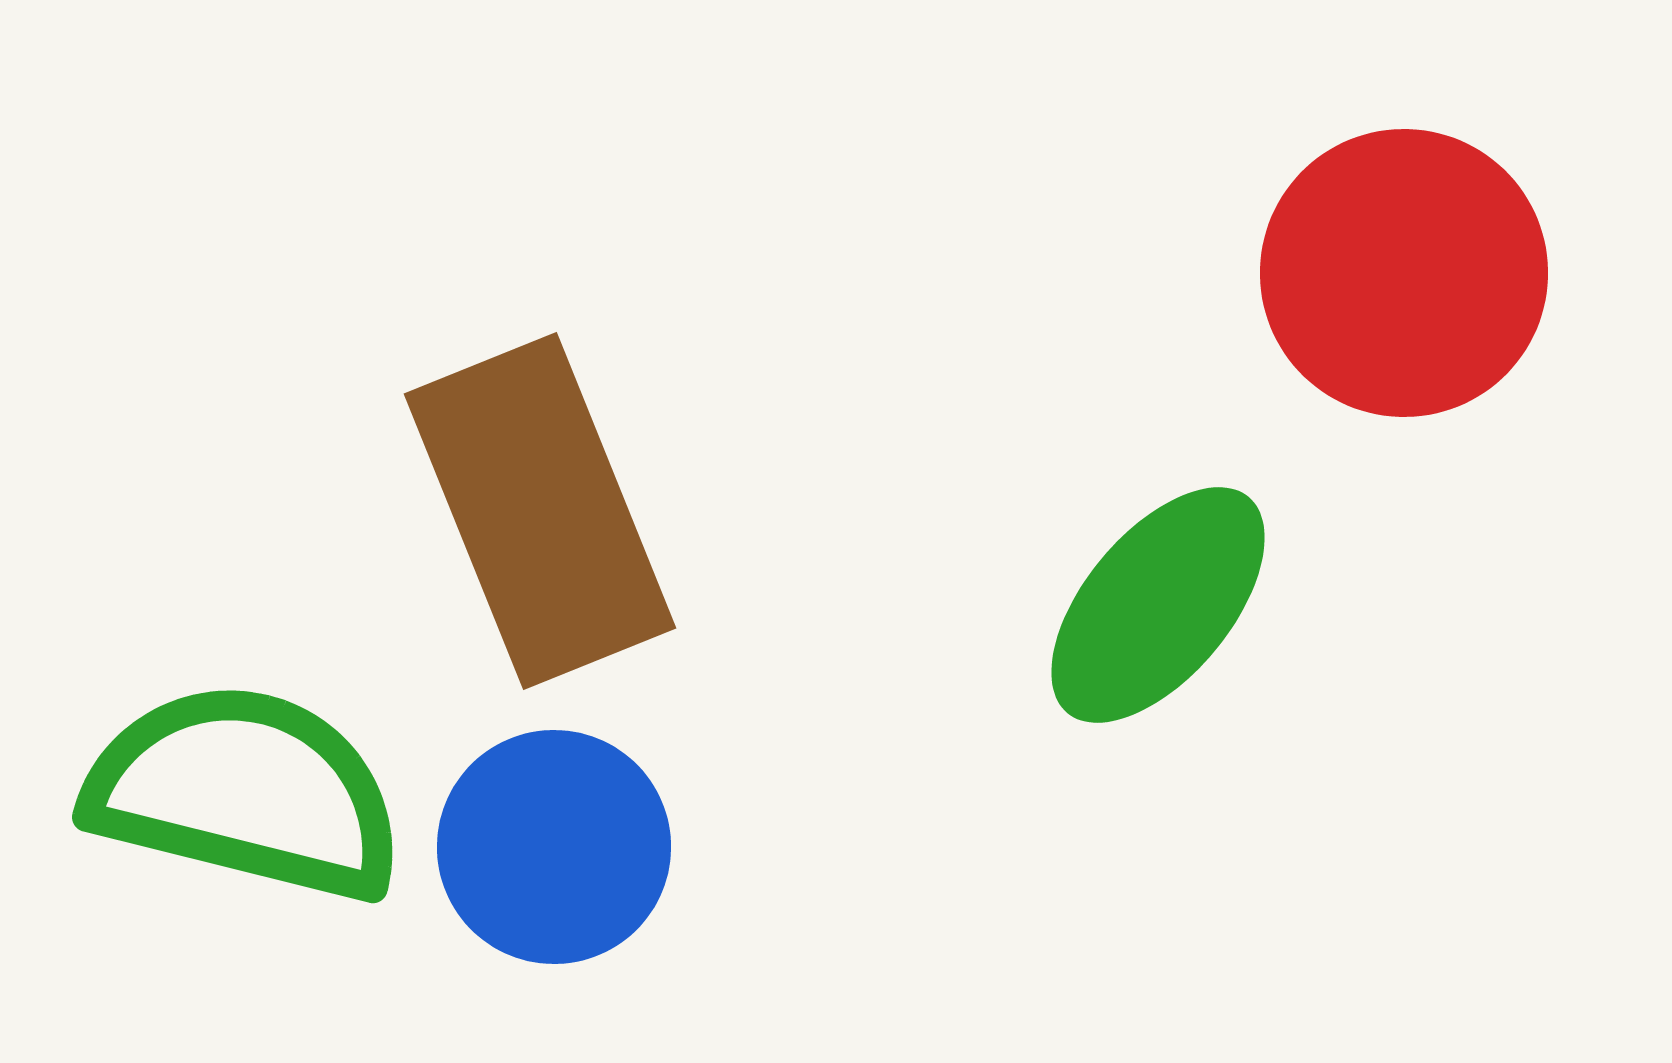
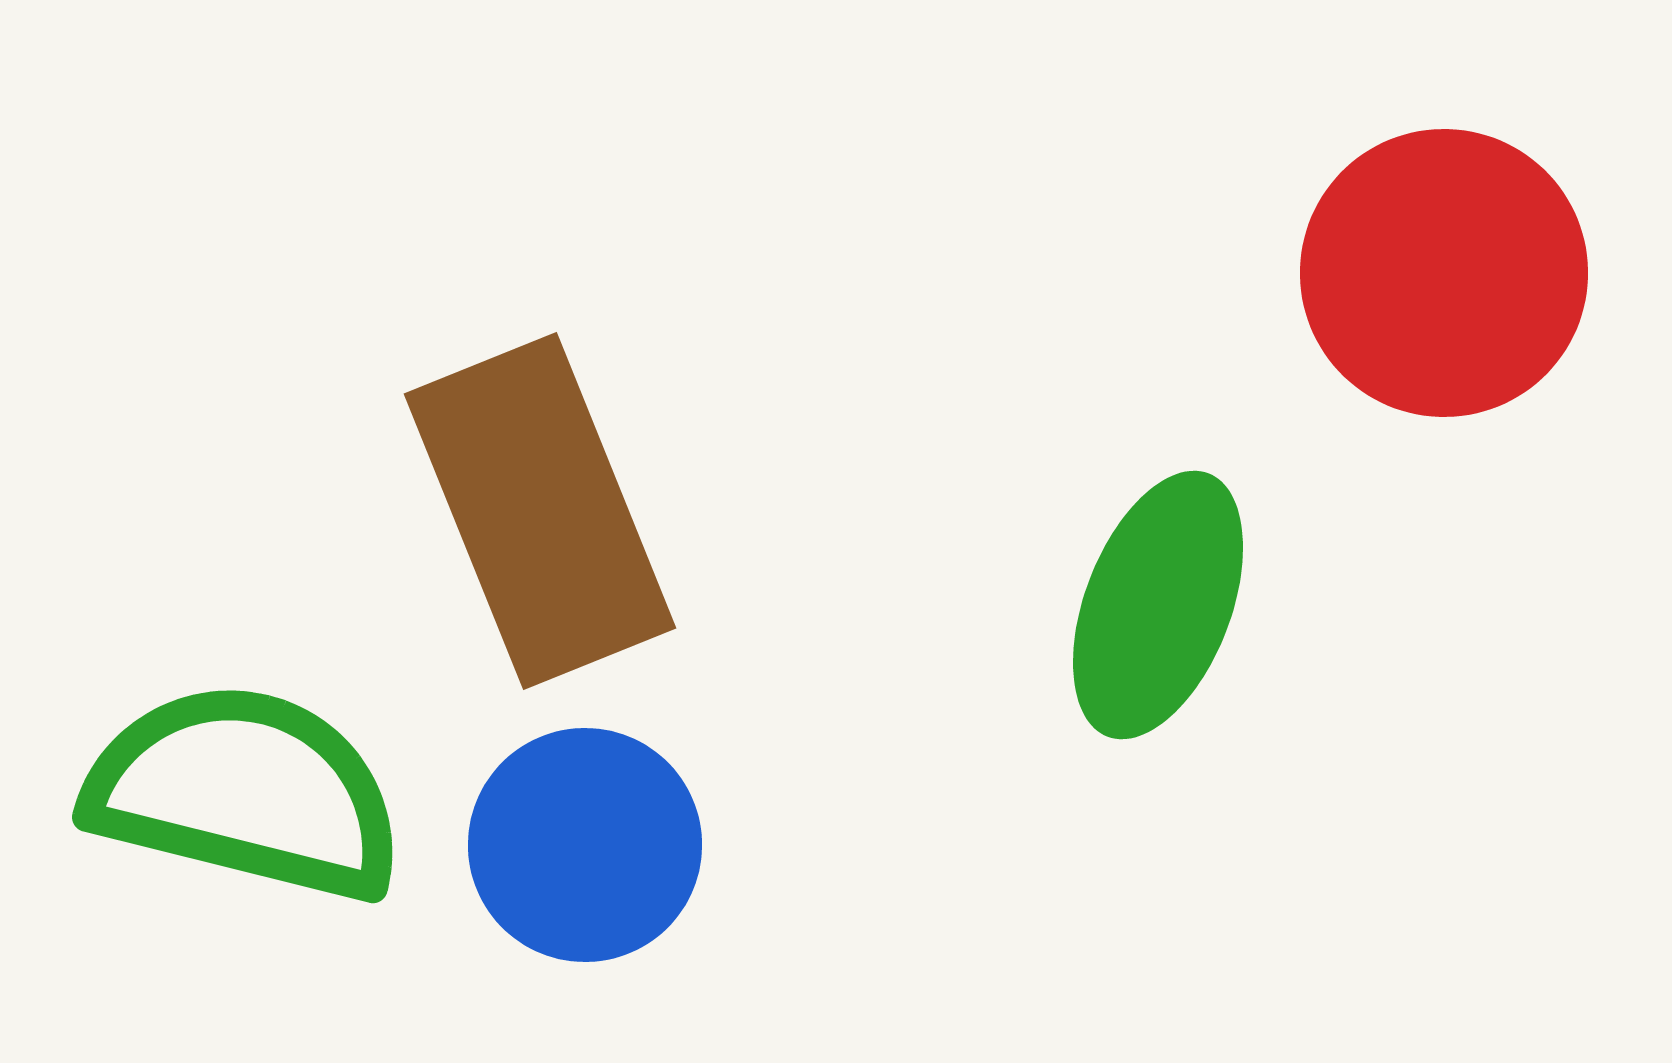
red circle: moved 40 px right
green ellipse: rotated 19 degrees counterclockwise
blue circle: moved 31 px right, 2 px up
